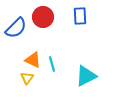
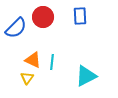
cyan line: moved 2 px up; rotated 21 degrees clockwise
